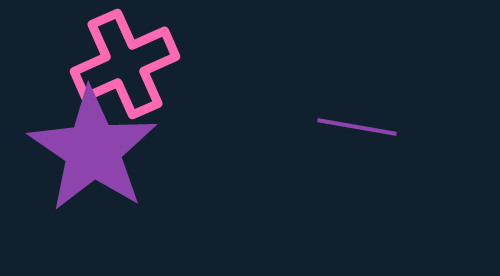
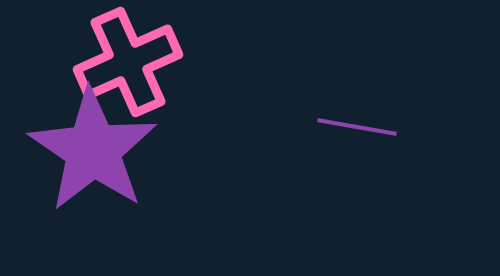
pink cross: moved 3 px right, 2 px up
